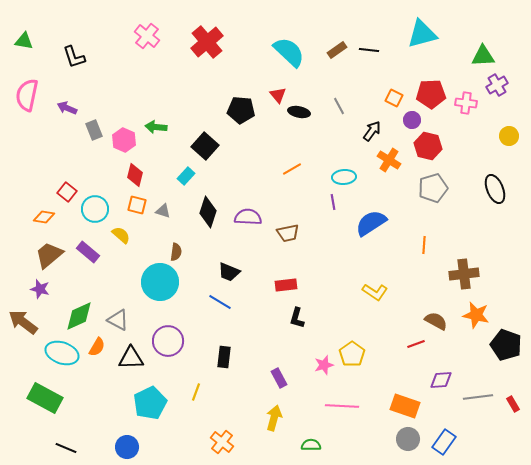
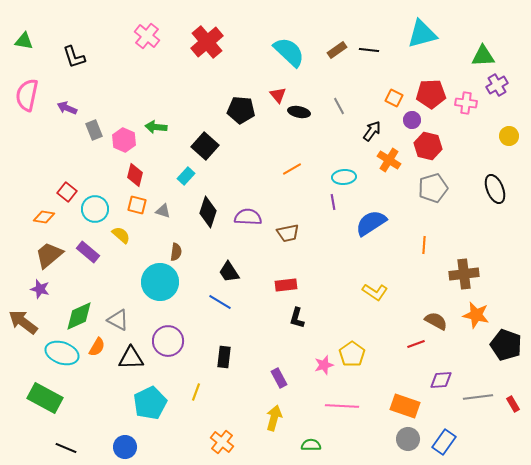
black trapezoid at (229, 272): rotated 35 degrees clockwise
blue circle at (127, 447): moved 2 px left
